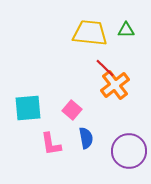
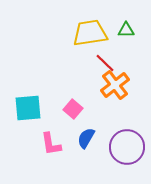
yellow trapezoid: rotated 15 degrees counterclockwise
red line: moved 5 px up
pink square: moved 1 px right, 1 px up
blue semicircle: rotated 140 degrees counterclockwise
purple circle: moved 2 px left, 4 px up
